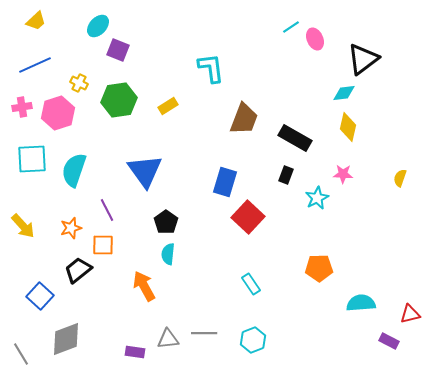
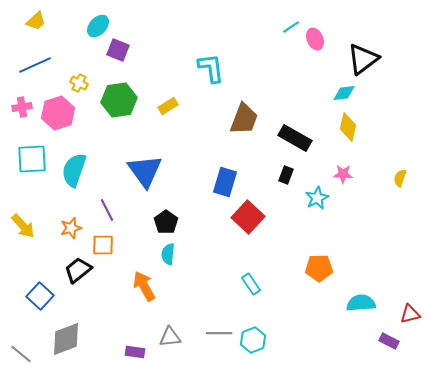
gray line at (204, 333): moved 15 px right
gray triangle at (168, 339): moved 2 px right, 2 px up
gray line at (21, 354): rotated 20 degrees counterclockwise
